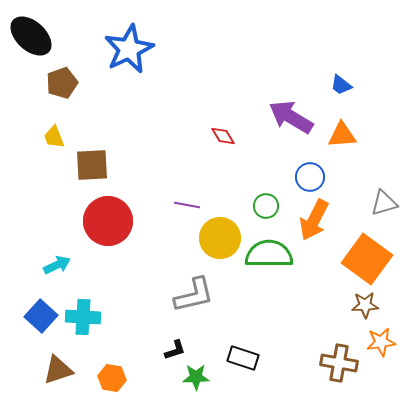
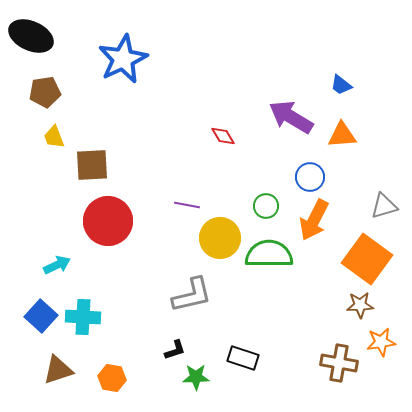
black ellipse: rotated 18 degrees counterclockwise
blue star: moved 6 px left, 10 px down
brown pentagon: moved 17 px left, 9 px down; rotated 12 degrees clockwise
gray triangle: moved 3 px down
gray L-shape: moved 2 px left
brown star: moved 5 px left
